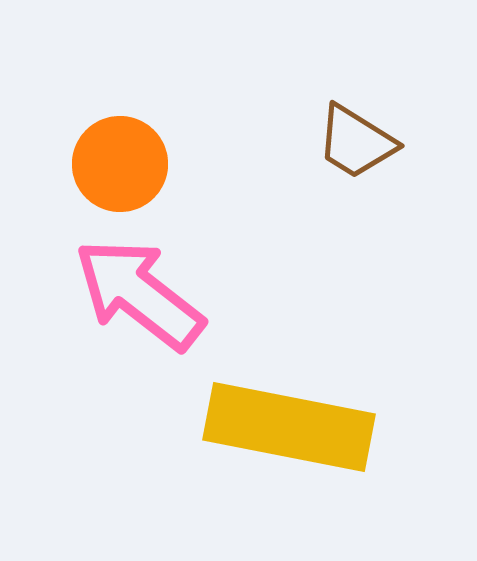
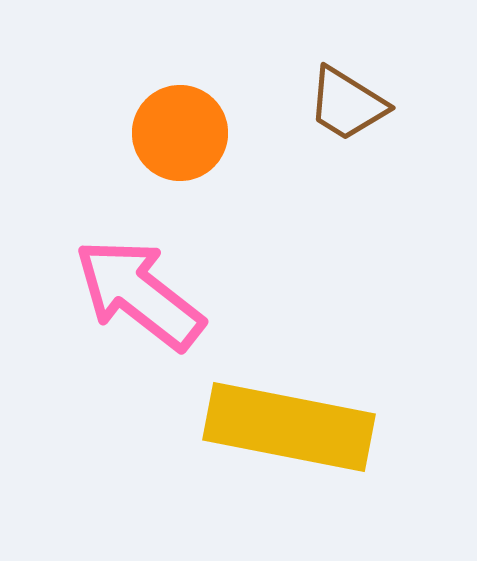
brown trapezoid: moved 9 px left, 38 px up
orange circle: moved 60 px right, 31 px up
